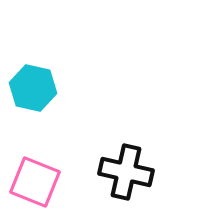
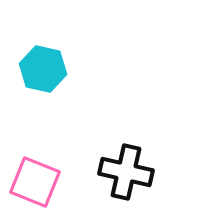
cyan hexagon: moved 10 px right, 19 px up
